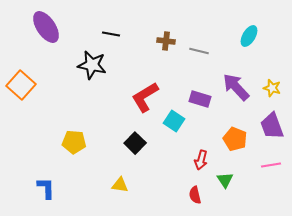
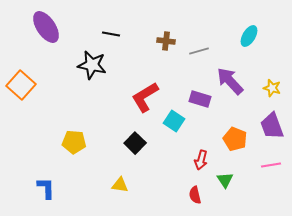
gray line: rotated 30 degrees counterclockwise
purple arrow: moved 6 px left, 6 px up
